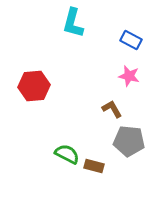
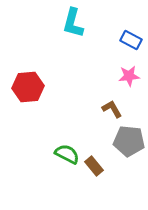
pink star: rotated 20 degrees counterclockwise
red hexagon: moved 6 px left, 1 px down
brown rectangle: rotated 36 degrees clockwise
